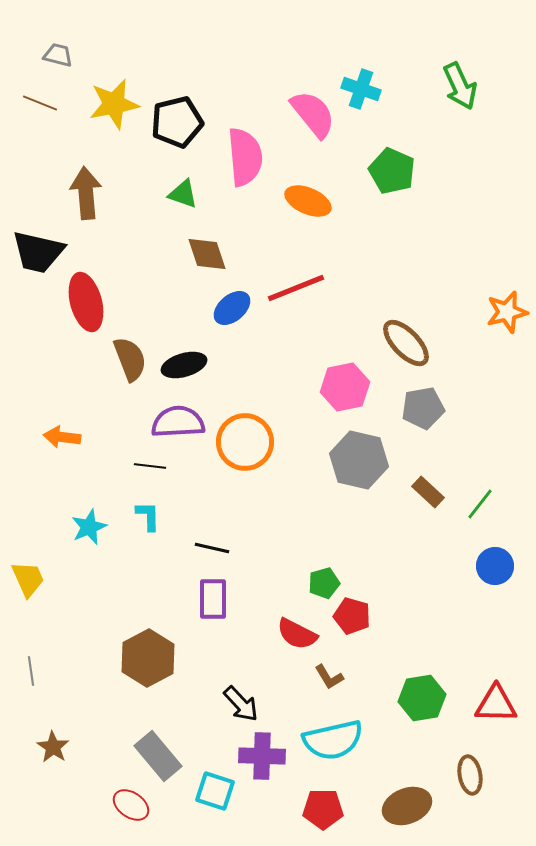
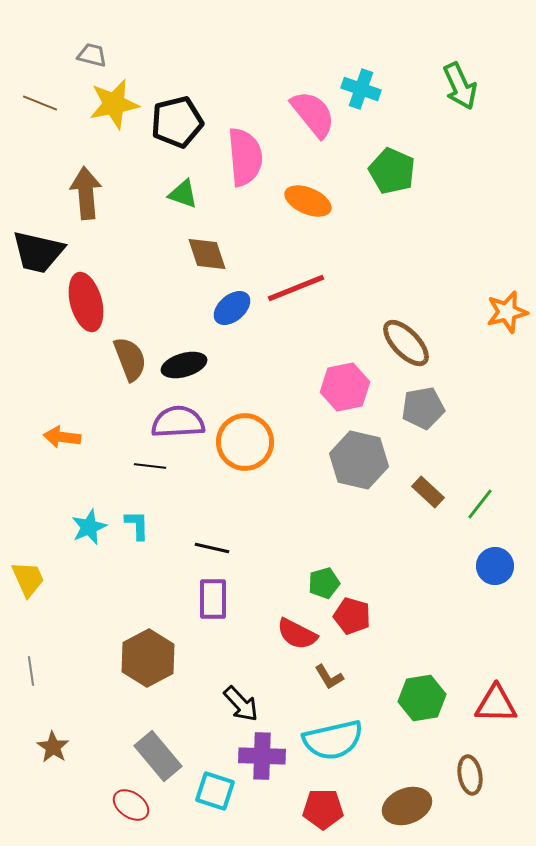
gray trapezoid at (58, 55): moved 34 px right
cyan L-shape at (148, 516): moved 11 px left, 9 px down
